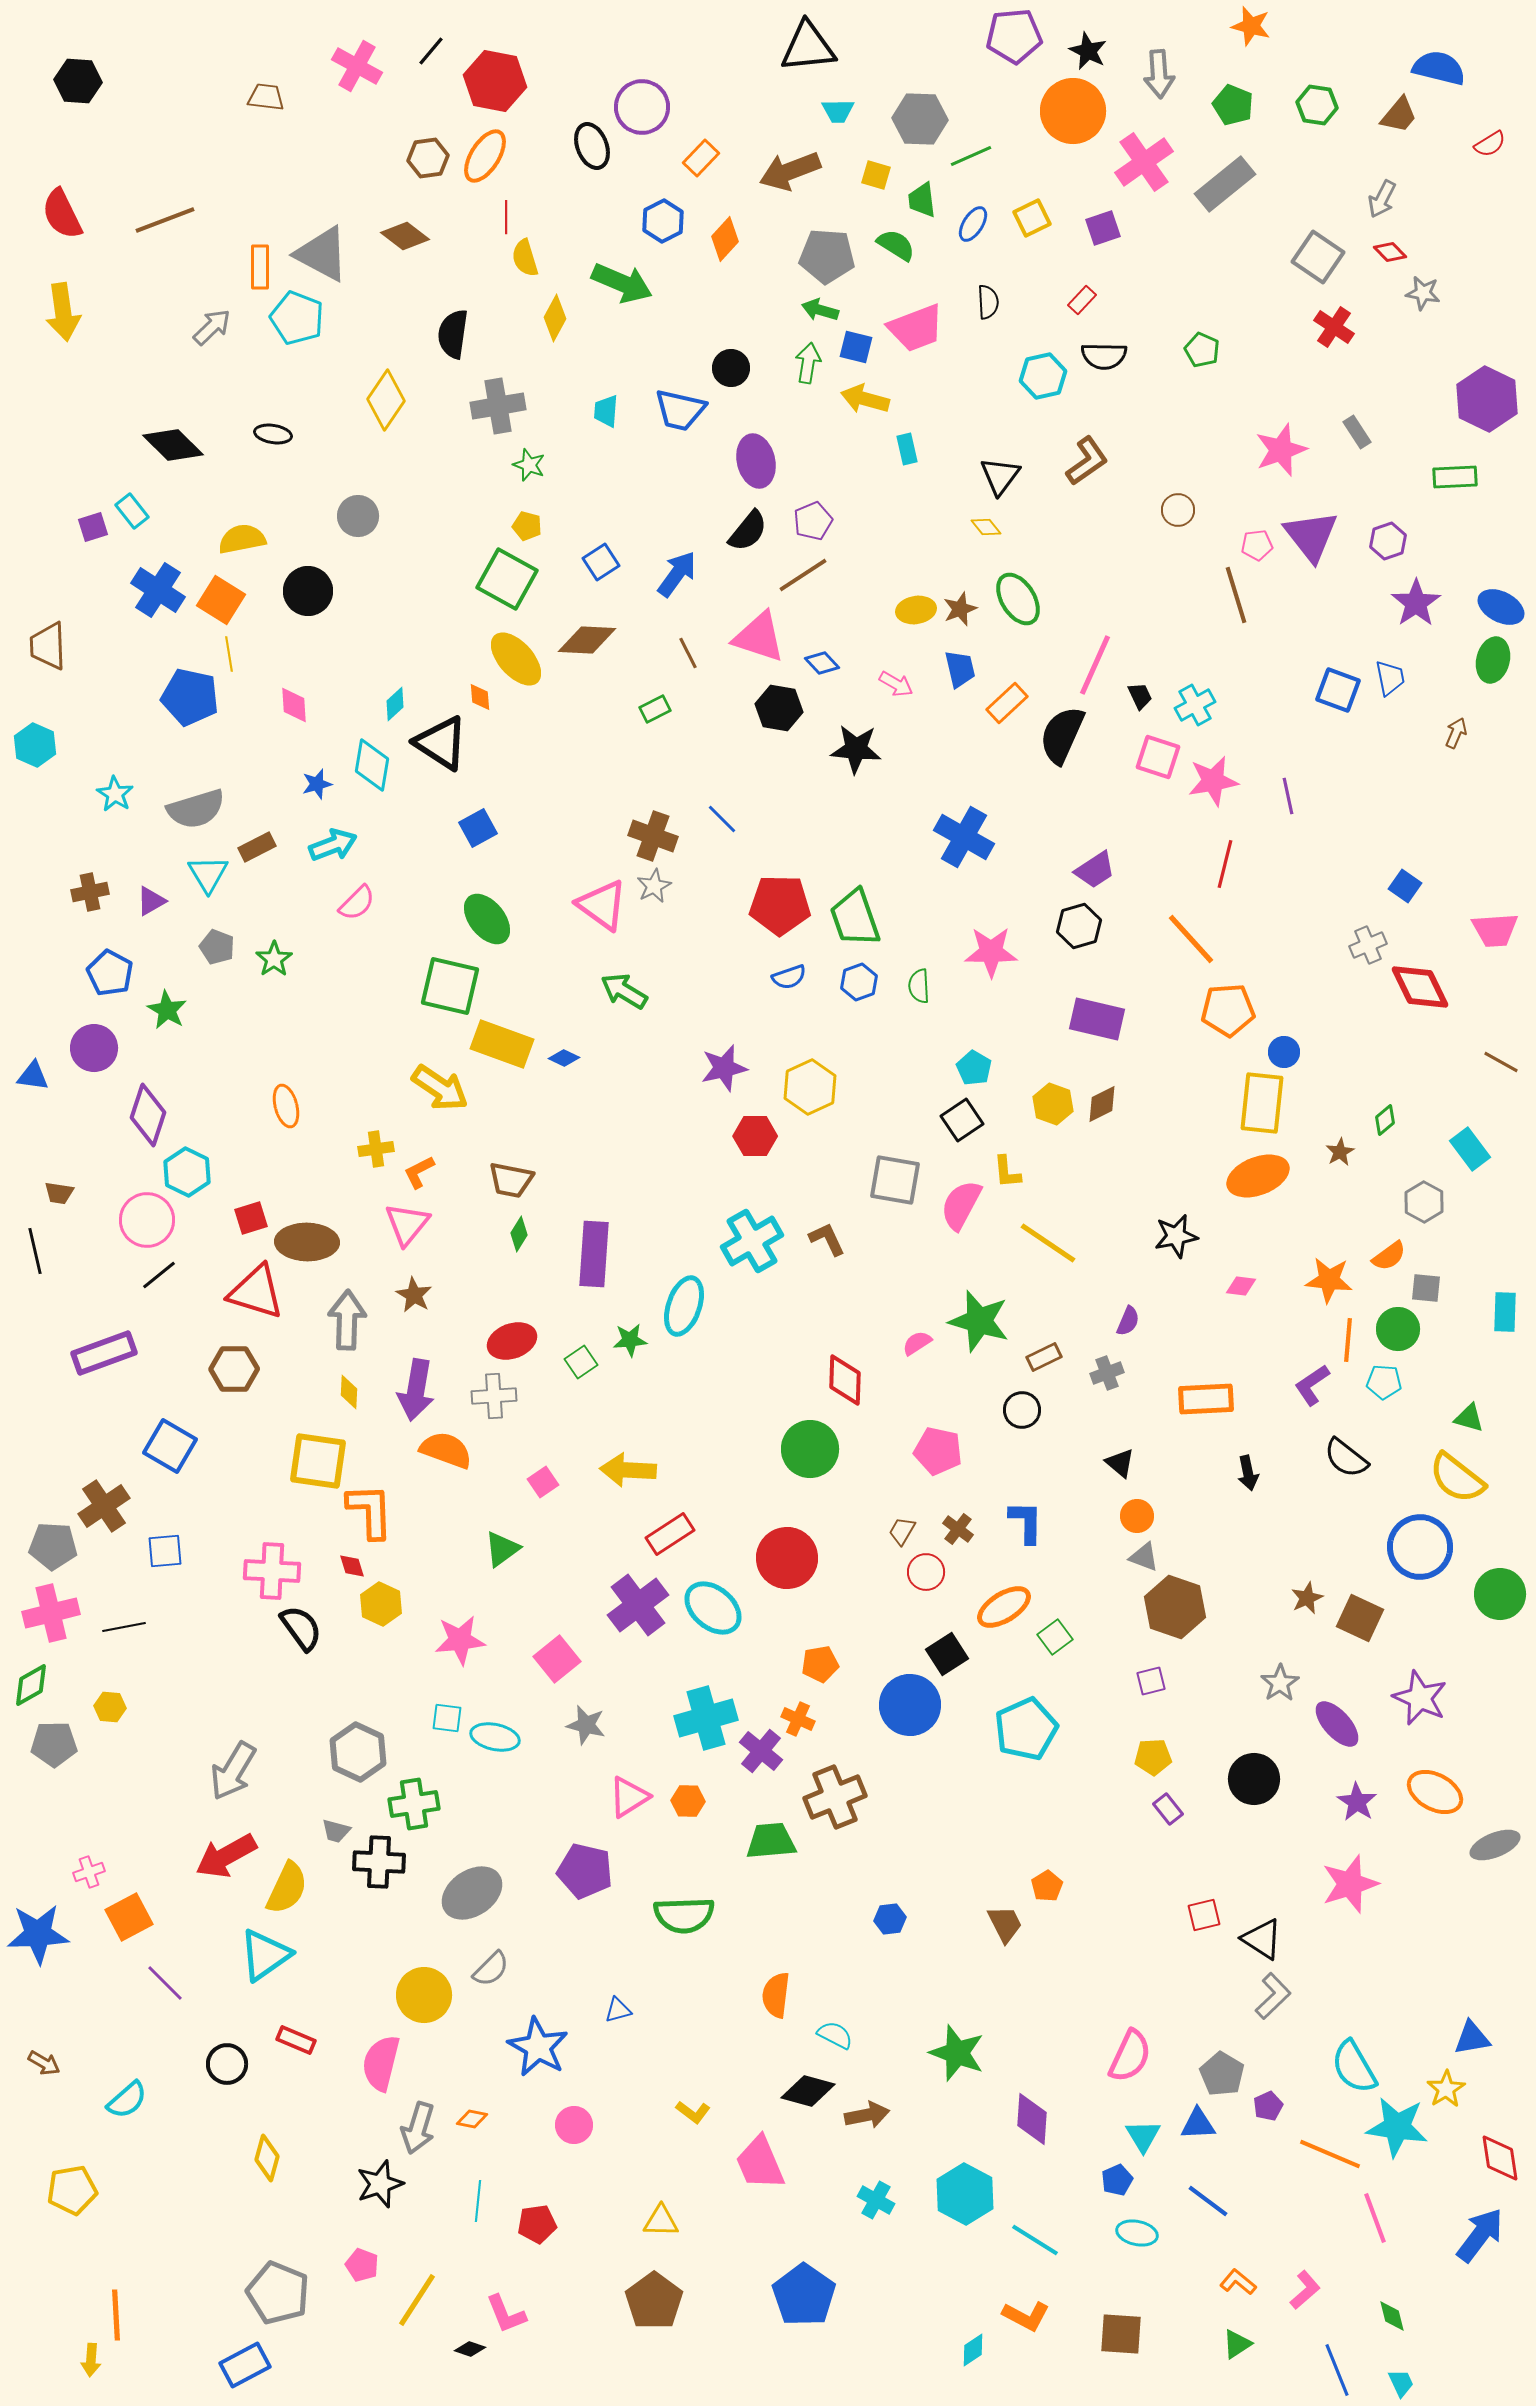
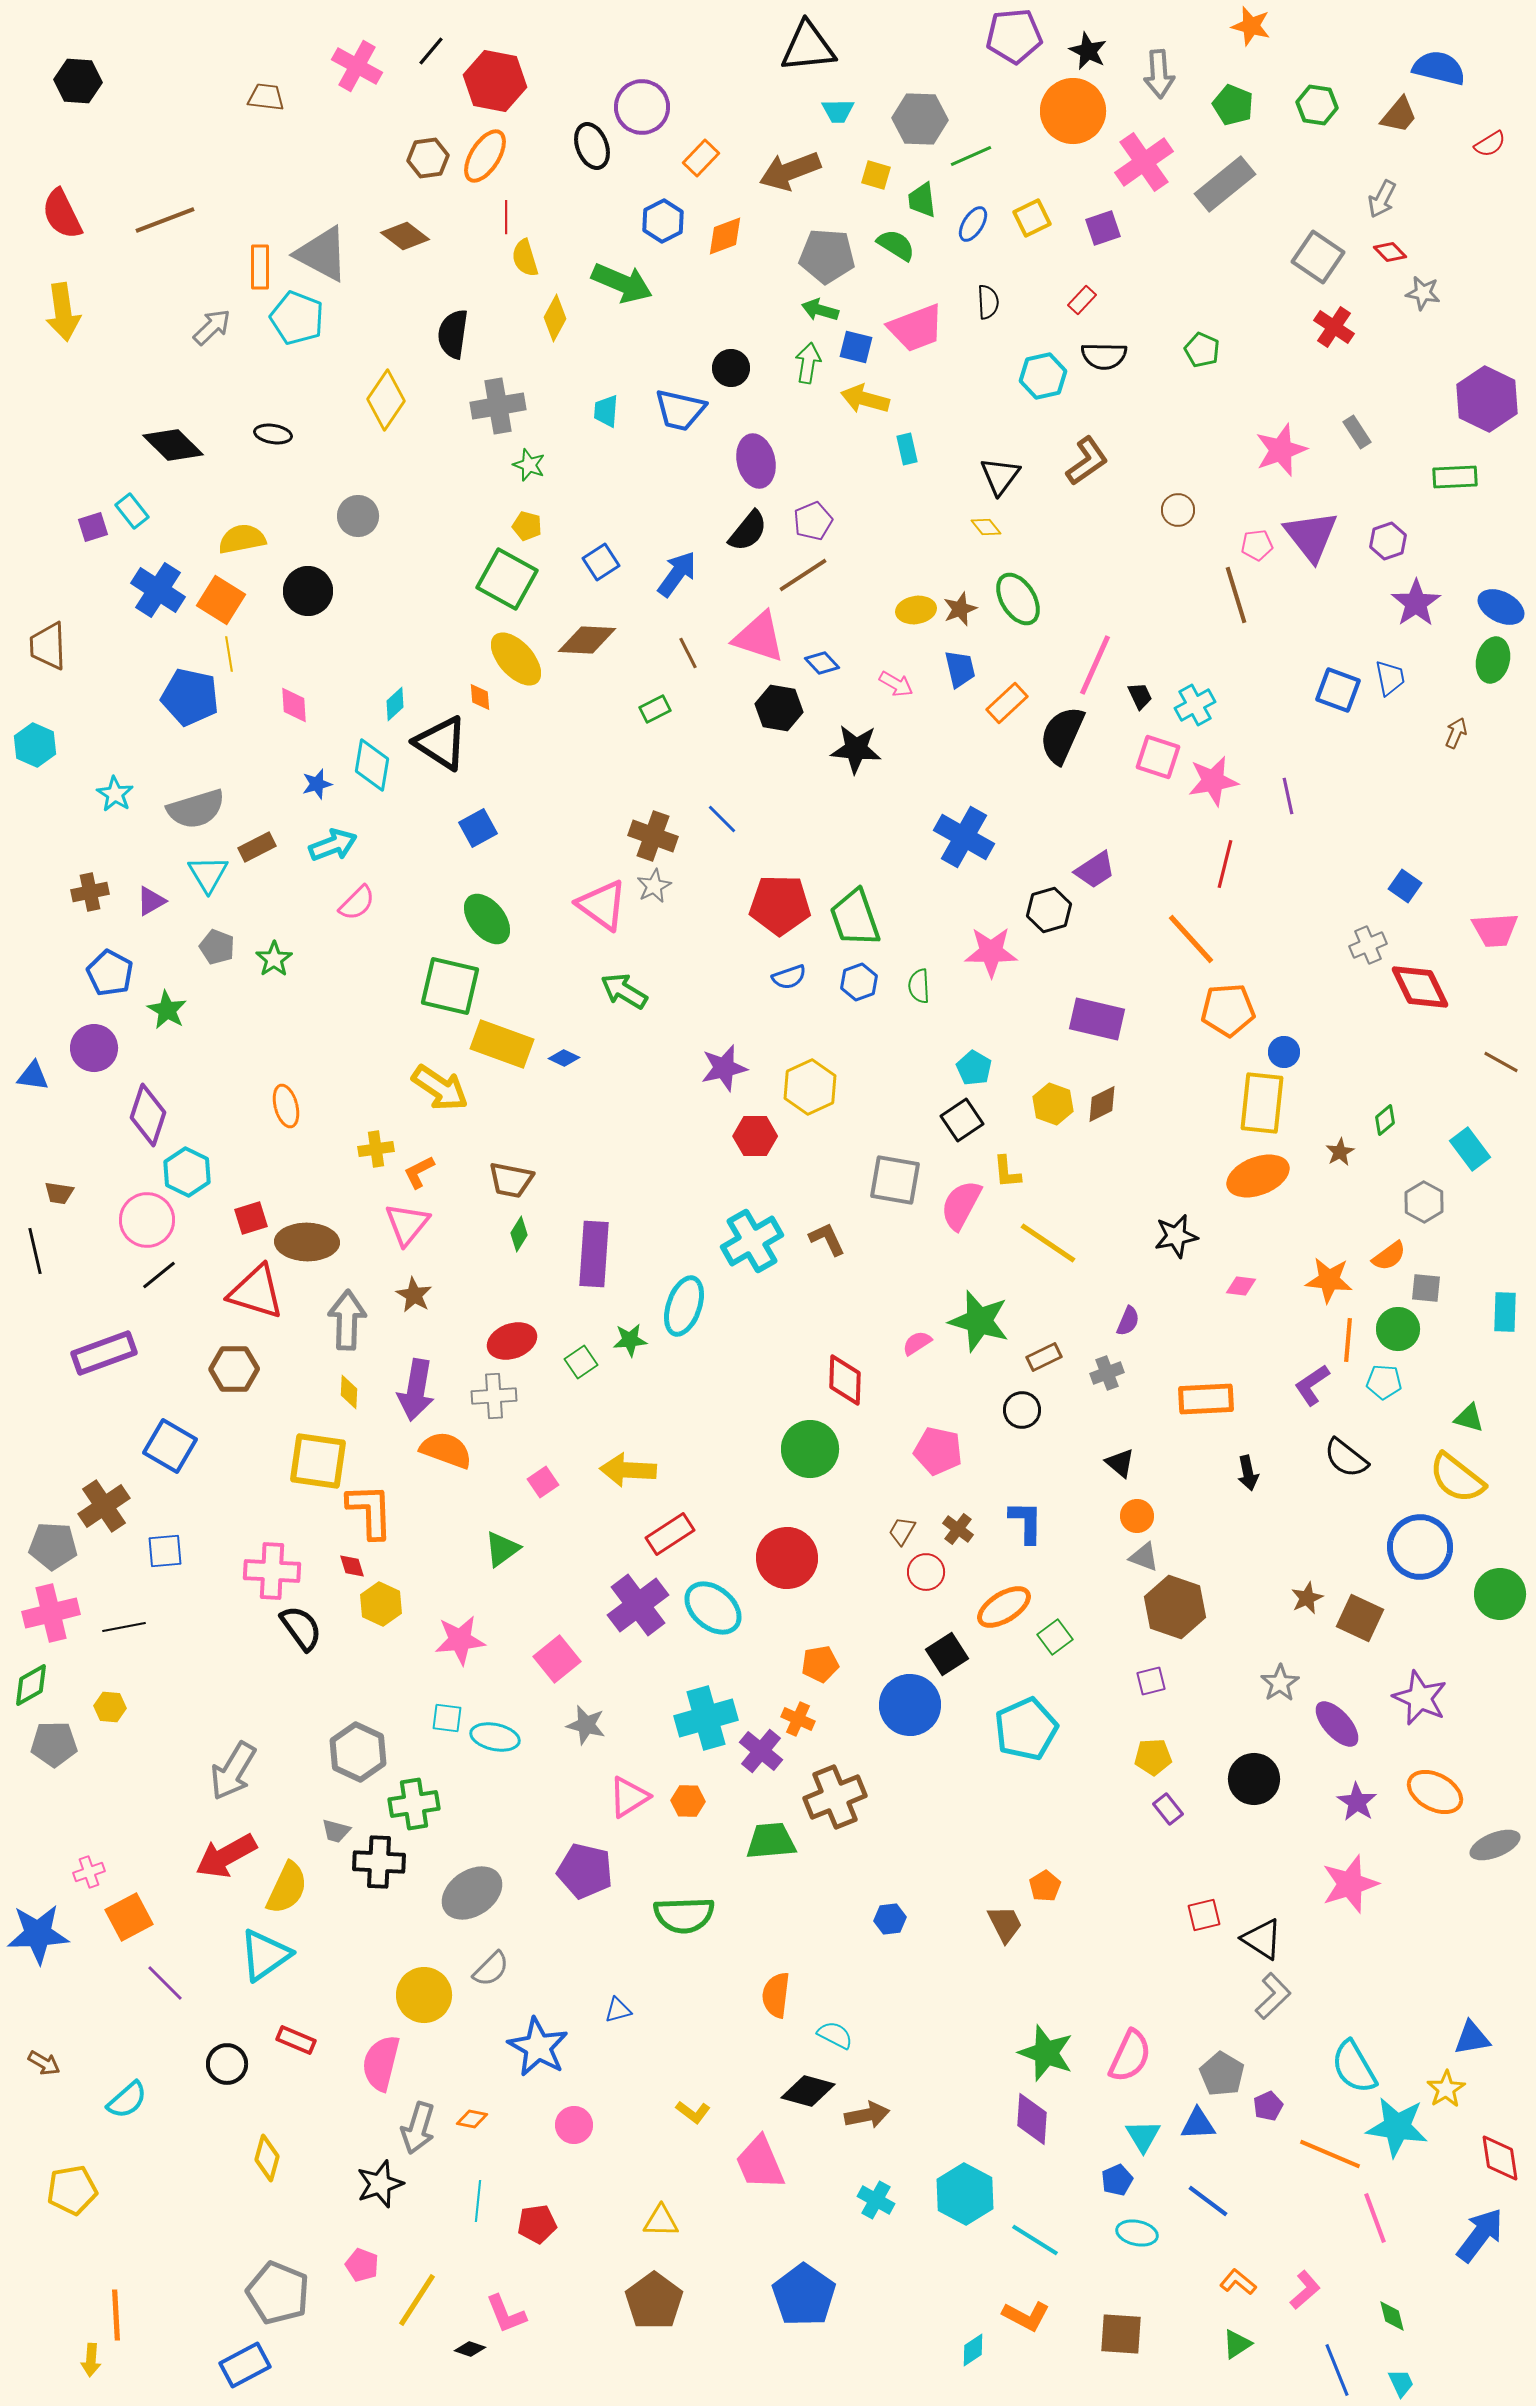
orange diamond at (725, 239): moved 3 px up; rotated 27 degrees clockwise
black hexagon at (1079, 926): moved 30 px left, 16 px up
orange pentagon at (1047, 1886): moved 2 px left
green star at (957, 2053): moved 89 px right
